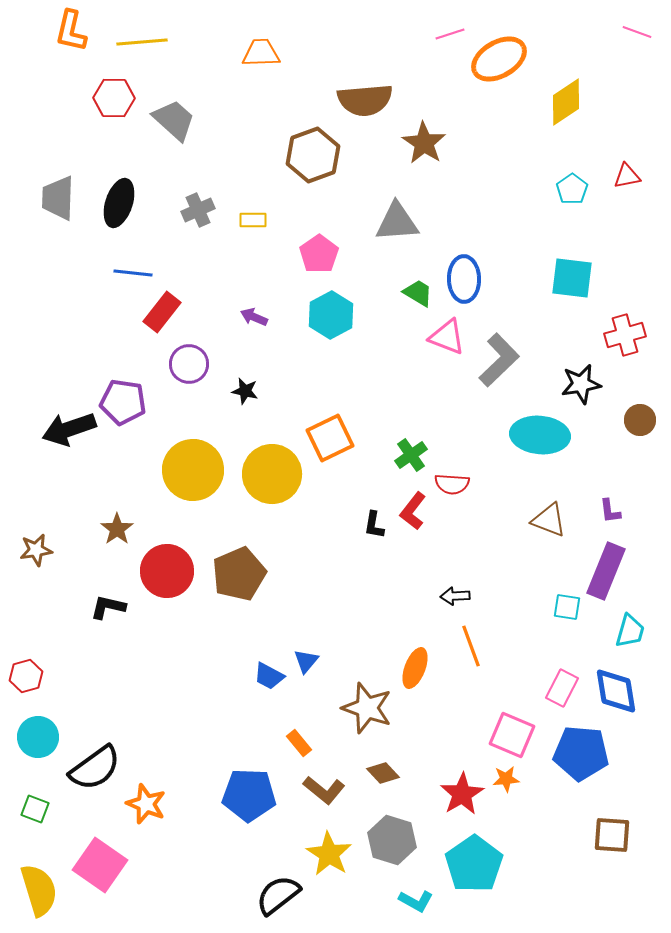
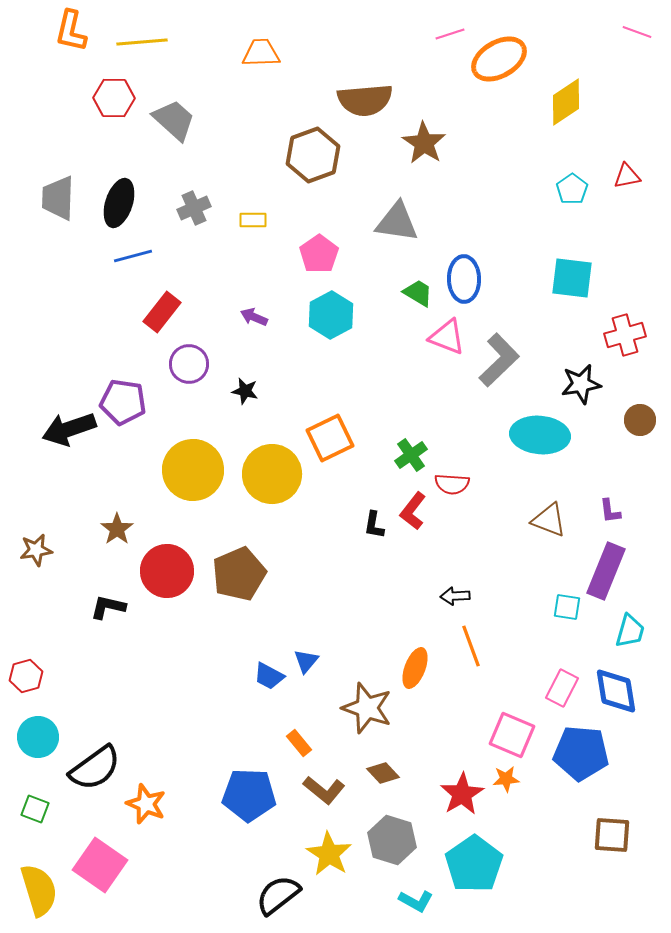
gray cross at (198, 210): moved 4 px left, 2 px up
gray triangle at (397, 222): rotated 12 degrees clockwise
blue line at (133, 273): moved 17 px up; rotated 21 degrees counterclockwise
